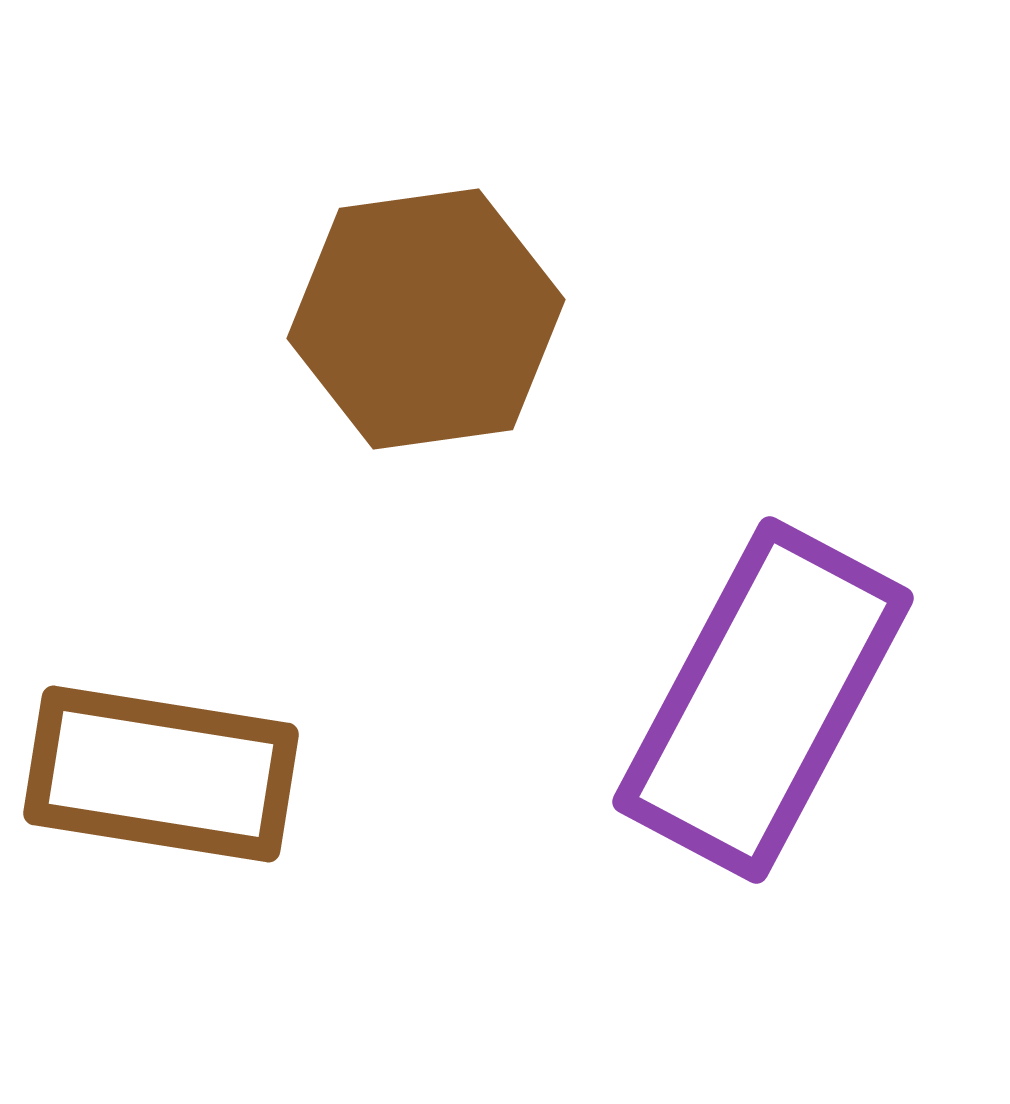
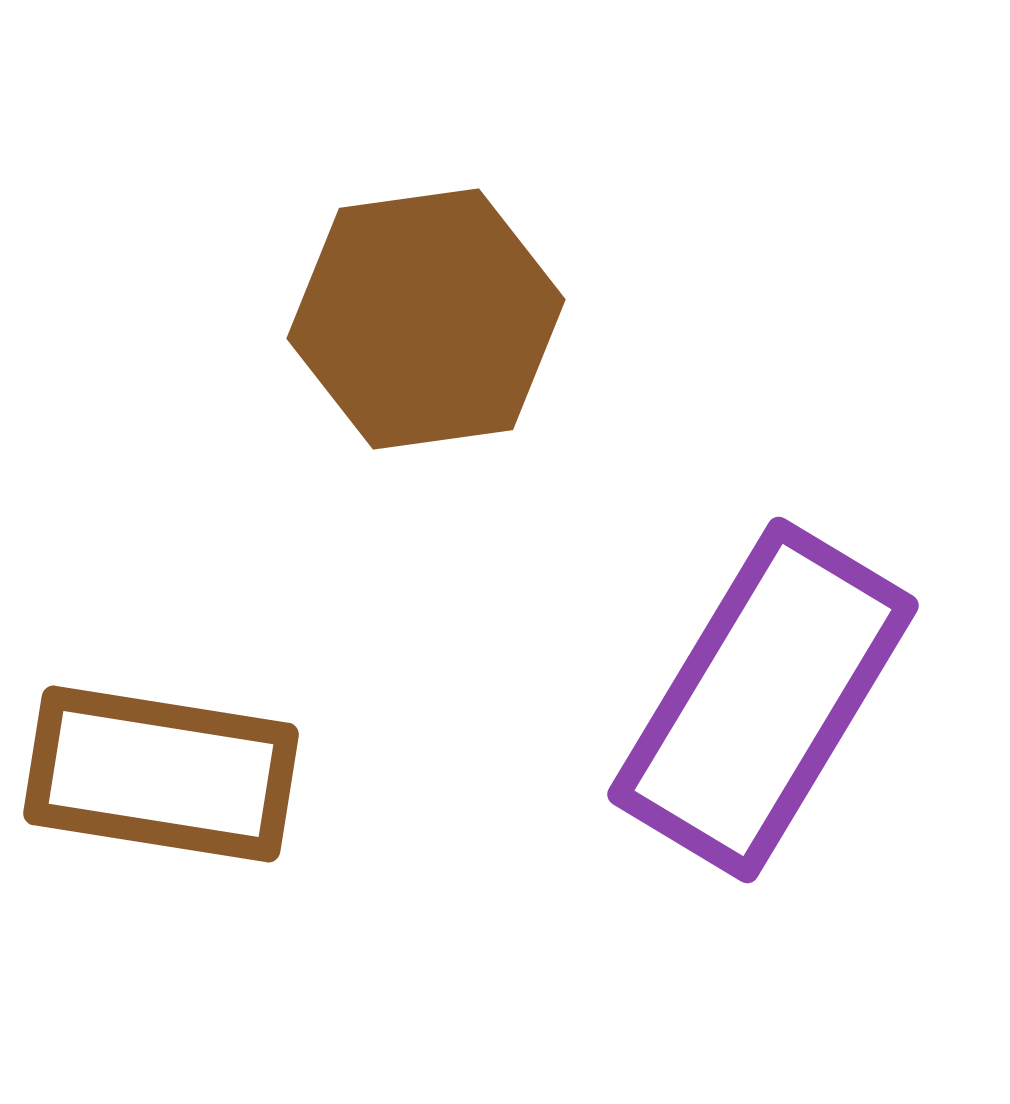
purple rectangle: rotated 3 degrees clockwise
